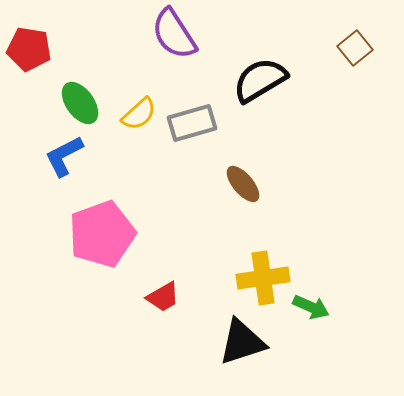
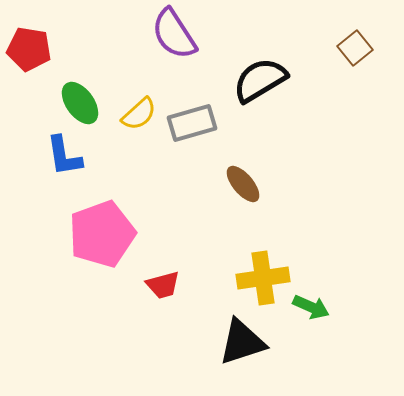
blue L-shape: rotated 72 degrees counterclockwise
red trapezoid: moved 12 px up; rotated 15 degrees clockwise
